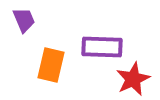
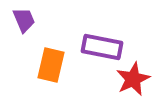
purple rectangle: rotated 9 degrees clockwise
